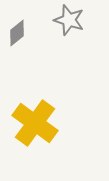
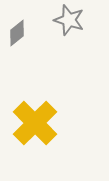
yellow cross: rotated 9 degrees clockwise
